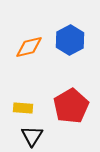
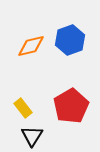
blue hexagon: rotated 8 degrees clockwise
orange diamond: moved 2 px right, 1 px up
yellow rectangle: rotated 48 degrees clockwise
